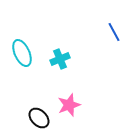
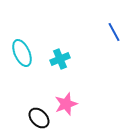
pink star: moved 3 px left, 1 px up
